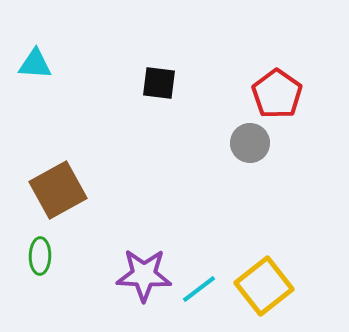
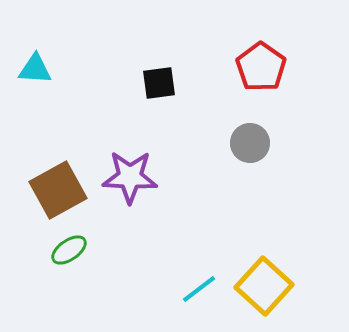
cyan triangle: moved 5 px down
black square: rotated 15 degrees counterclockwise
red pentagon: moved 16 px left, 27 px up
green ellipse: moved 29 px right, 6 px up; rotated 54 degrees clockwise
purple star: moved 14 px left, 98 px up
yellow square: rotated 10 degrees counterclockwise
